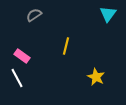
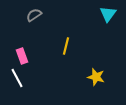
pink rectangle: rotated 35 degrees clockwise
yellow star: rotated 12 degrees counterclockwise
